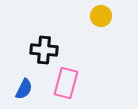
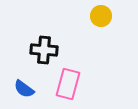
pink rectangle: moved 2 px right, 1 px down
blue semicircle: rotated 100 degrees clockwise
